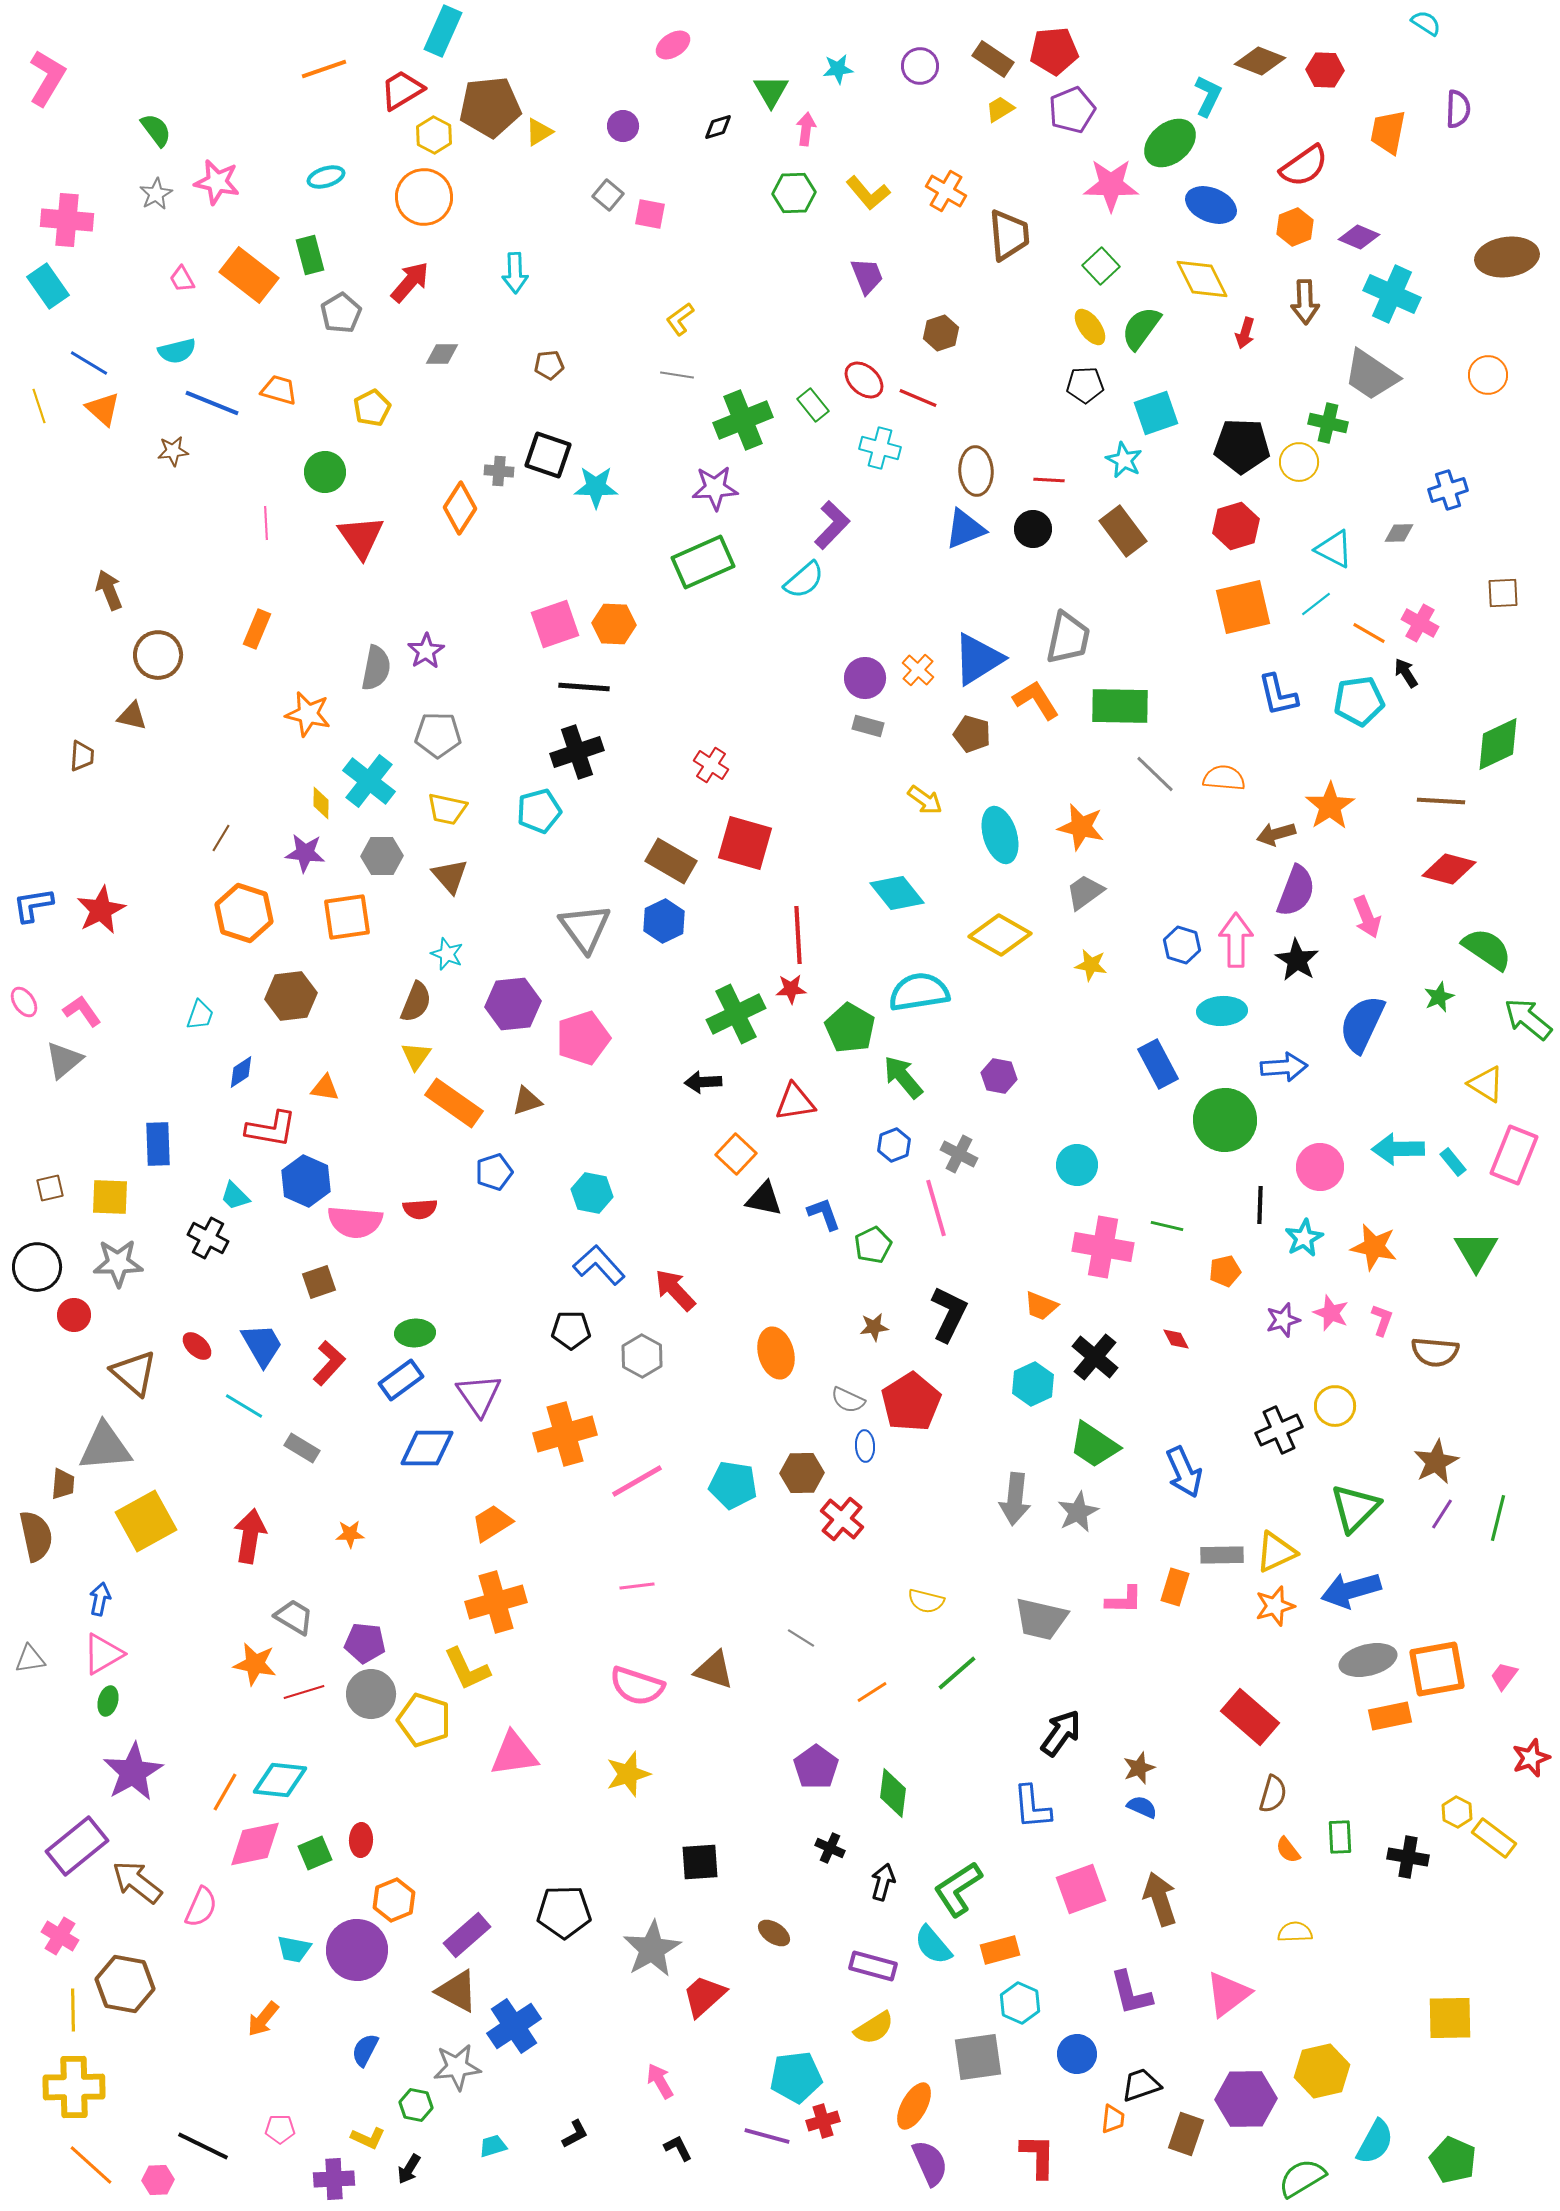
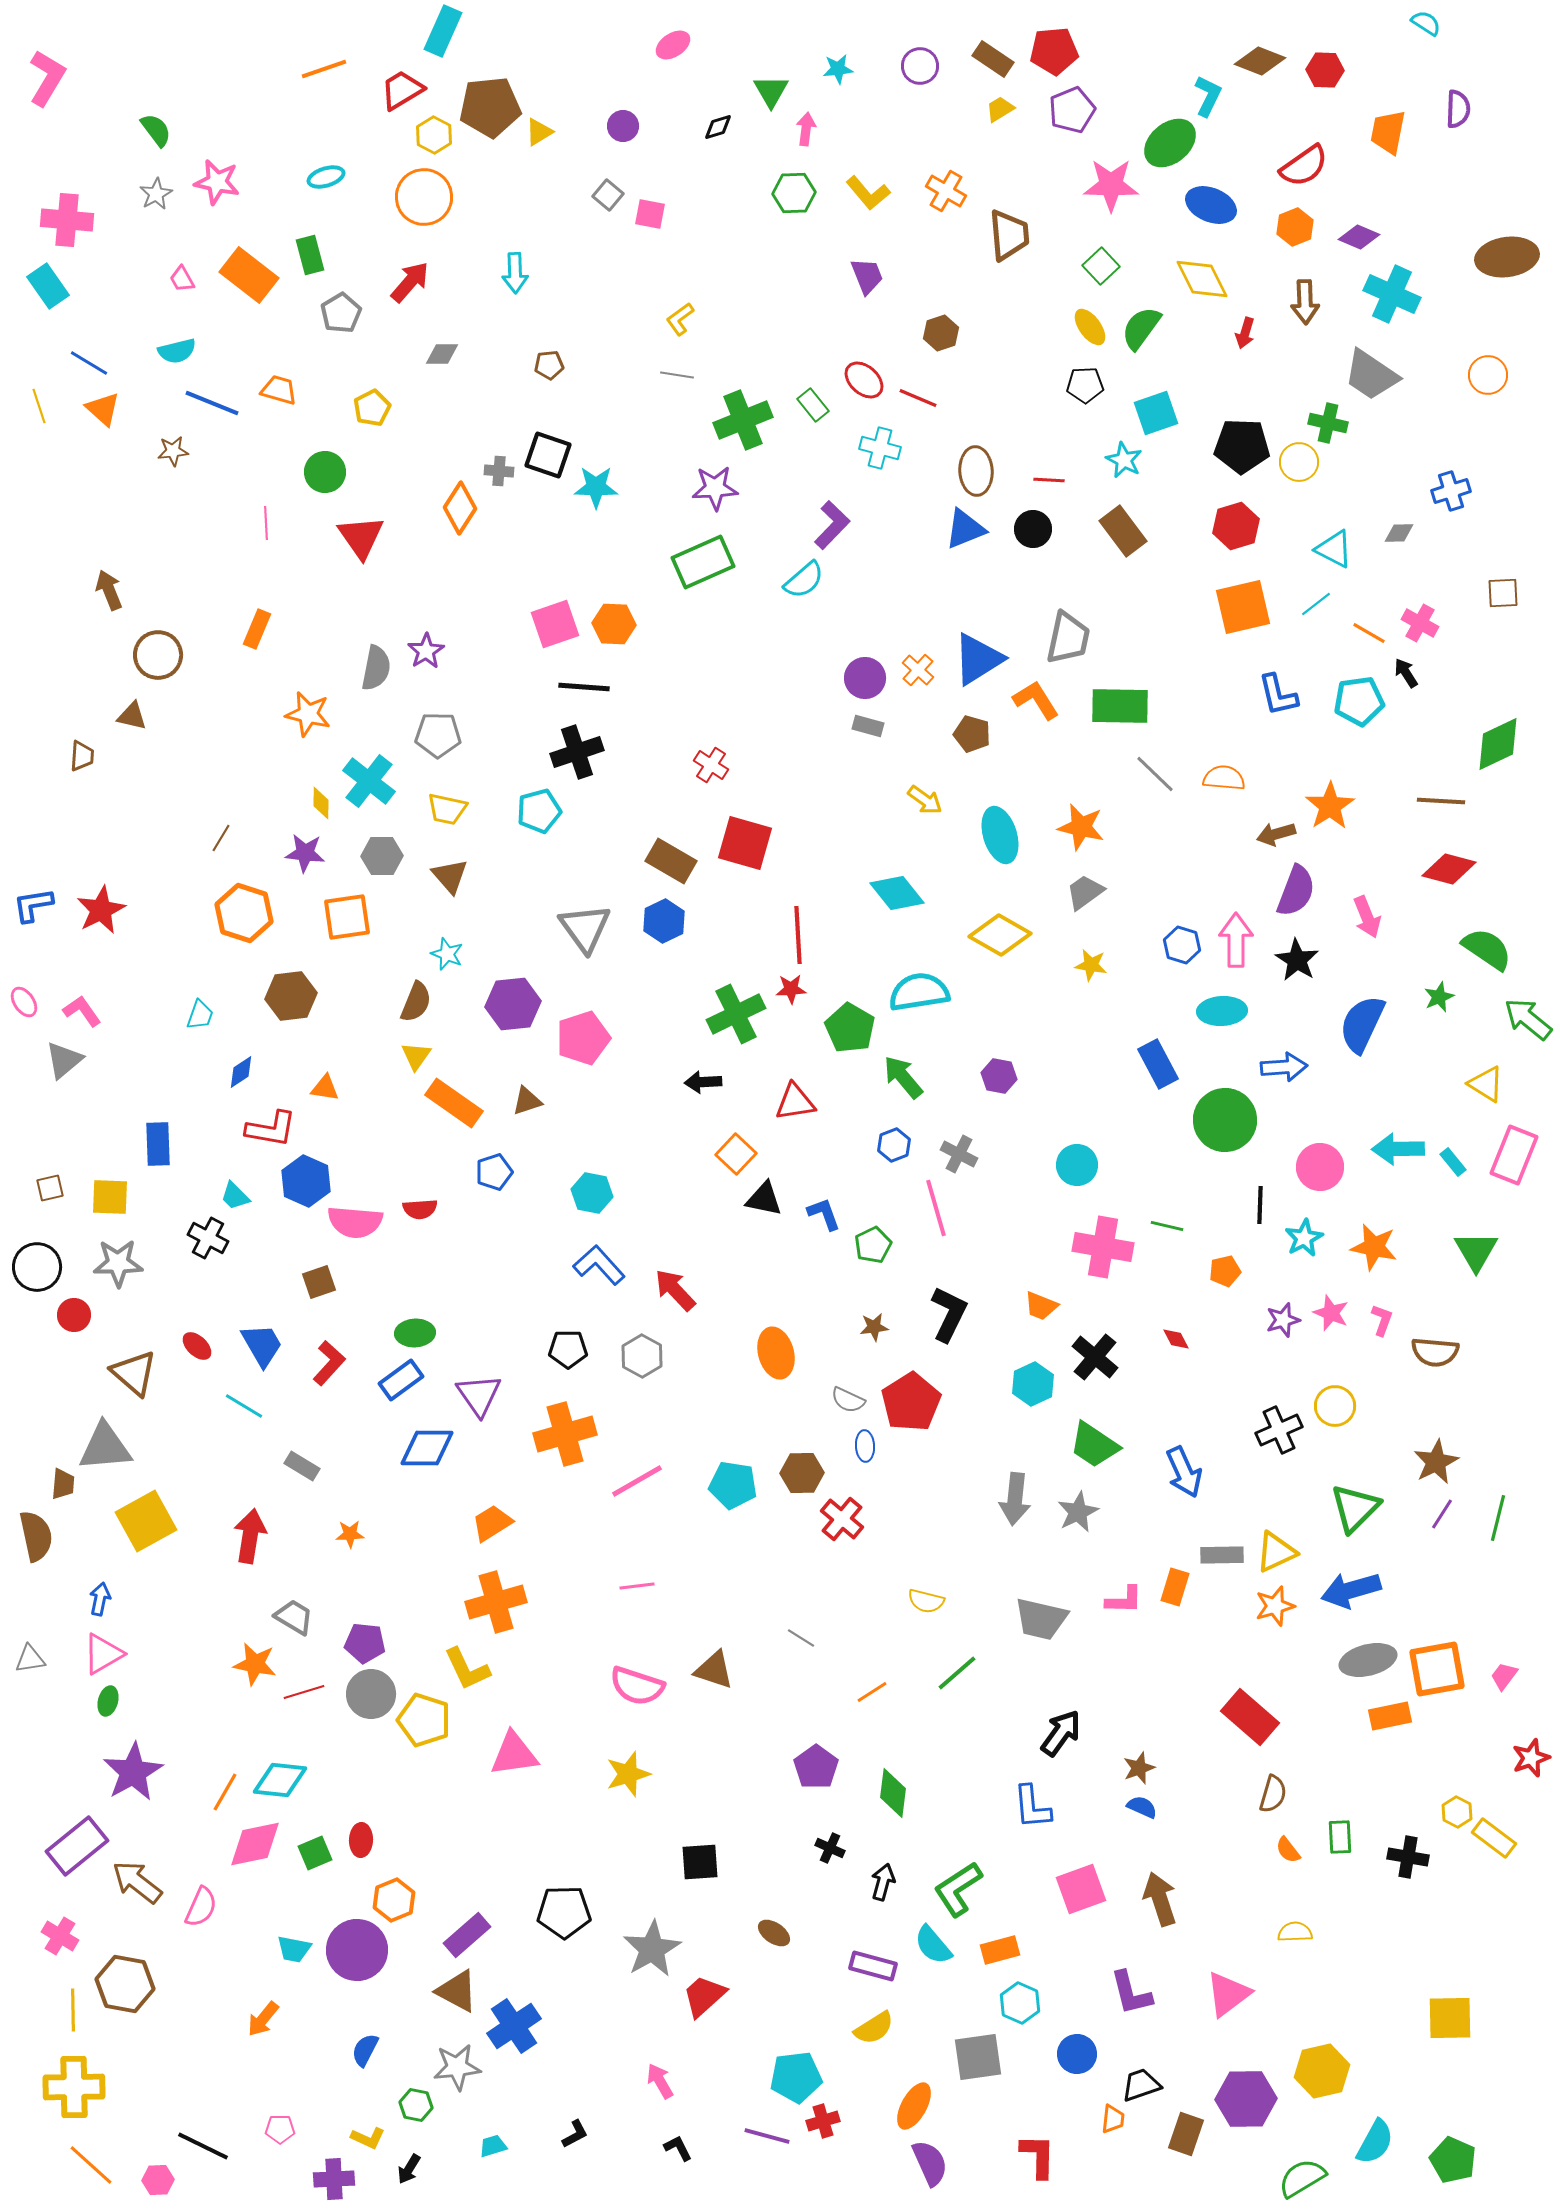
blue cross at (1448, 490): moved 3 px right, 1 px down
black pentagon at (571, 1330): moved 3 px left, 19 px down
gray rectangle at (302, 1448): moved 18 px down
